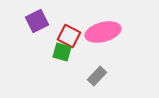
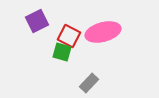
gray rectangle: moved 8 px left, 7 px down
